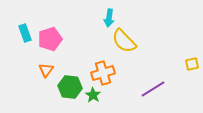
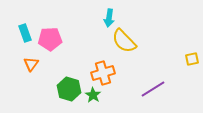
pink pentagon: rotated 15 degrees clockwise
yellow square: moved 5 px up
orange triangle: moved 15 px left, 6 px up
green hexagon: moved 1 px left, 2 px down; rotated 10 degrees clockwise
